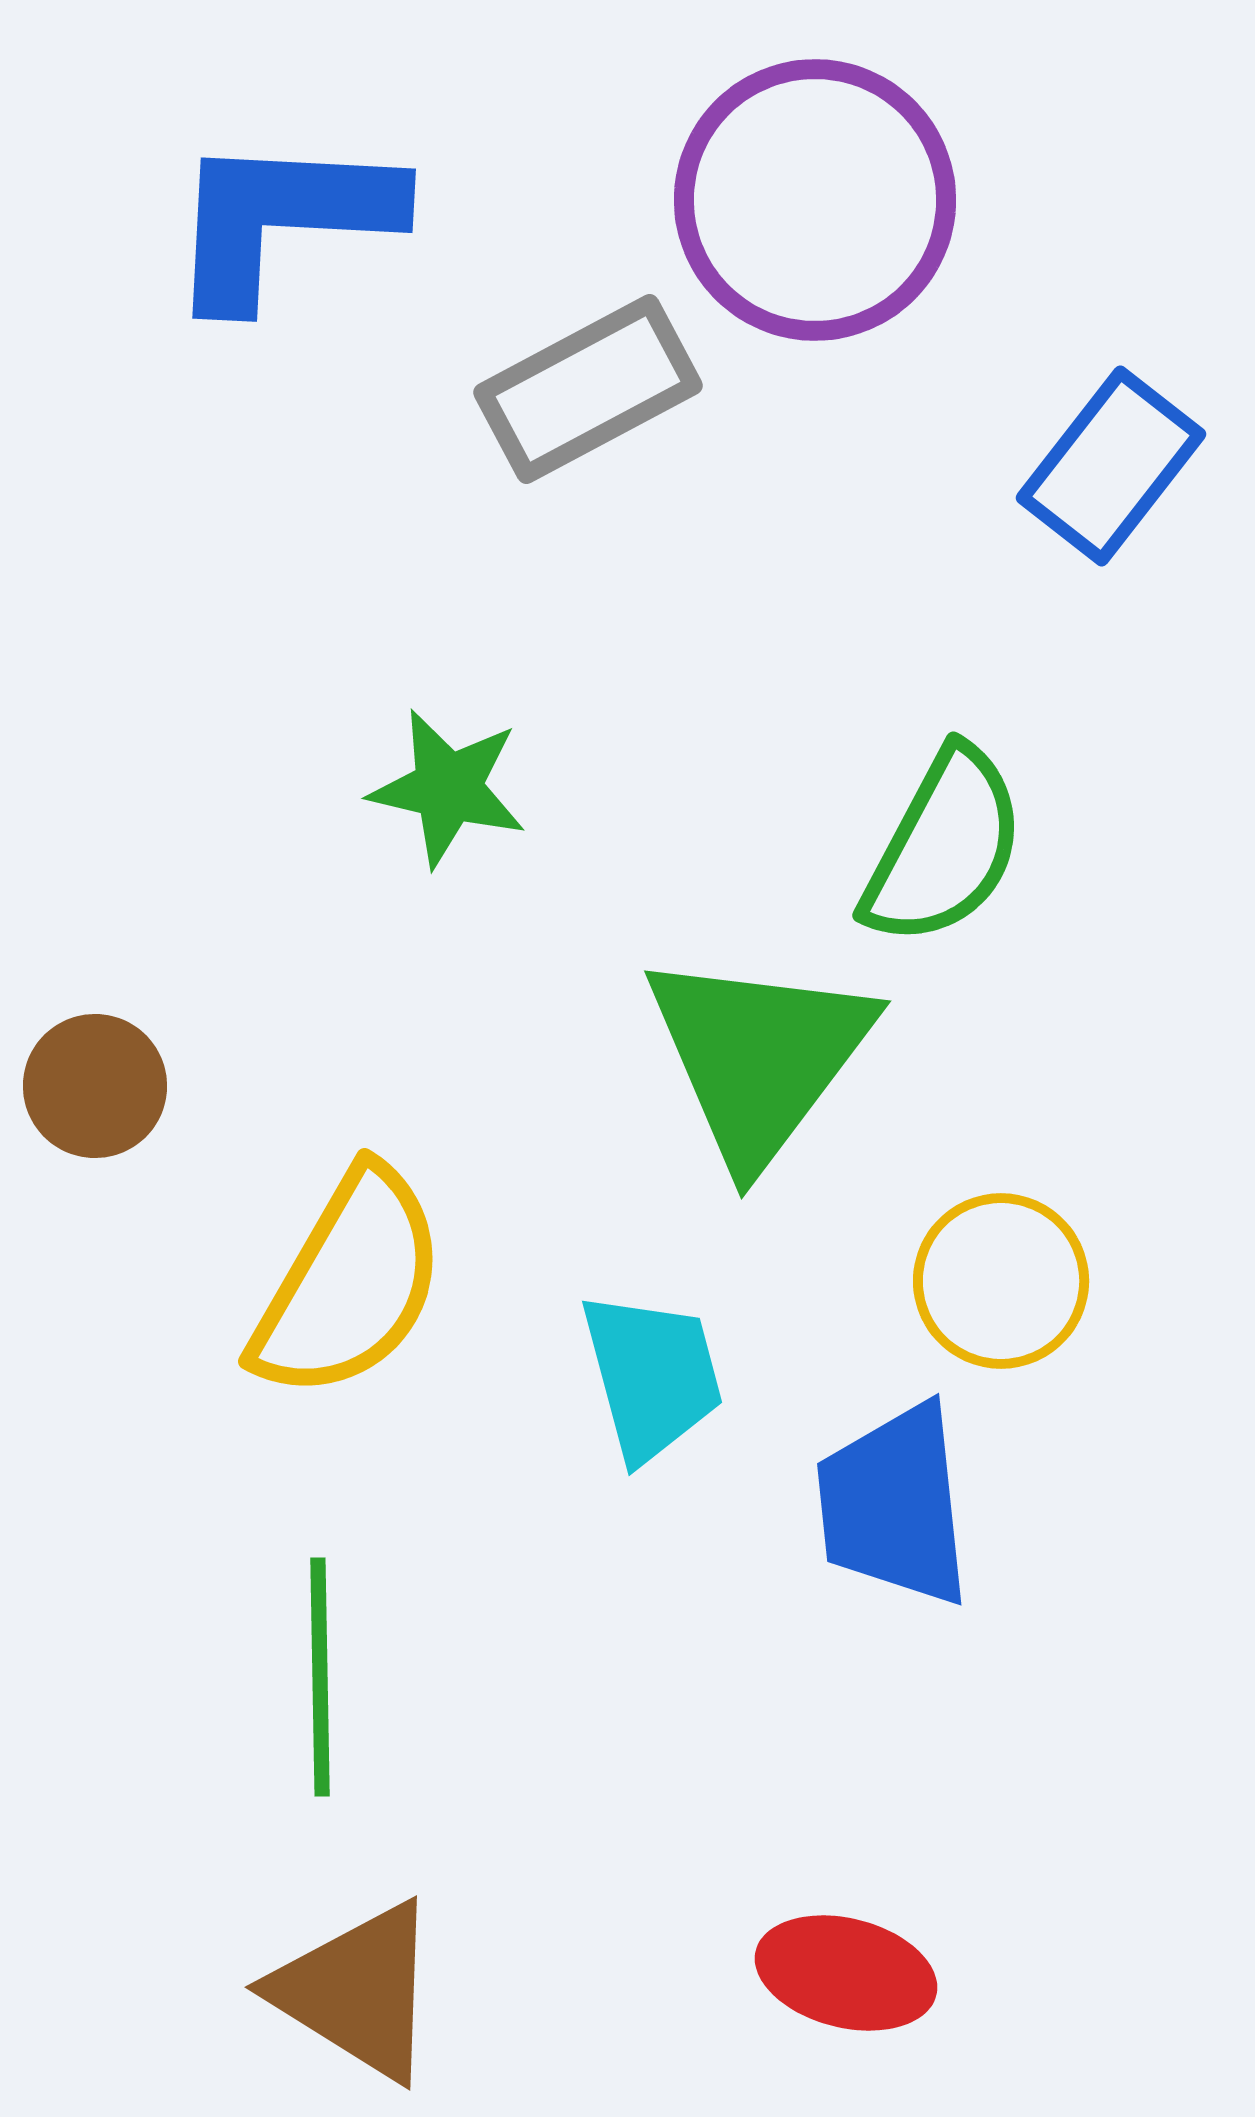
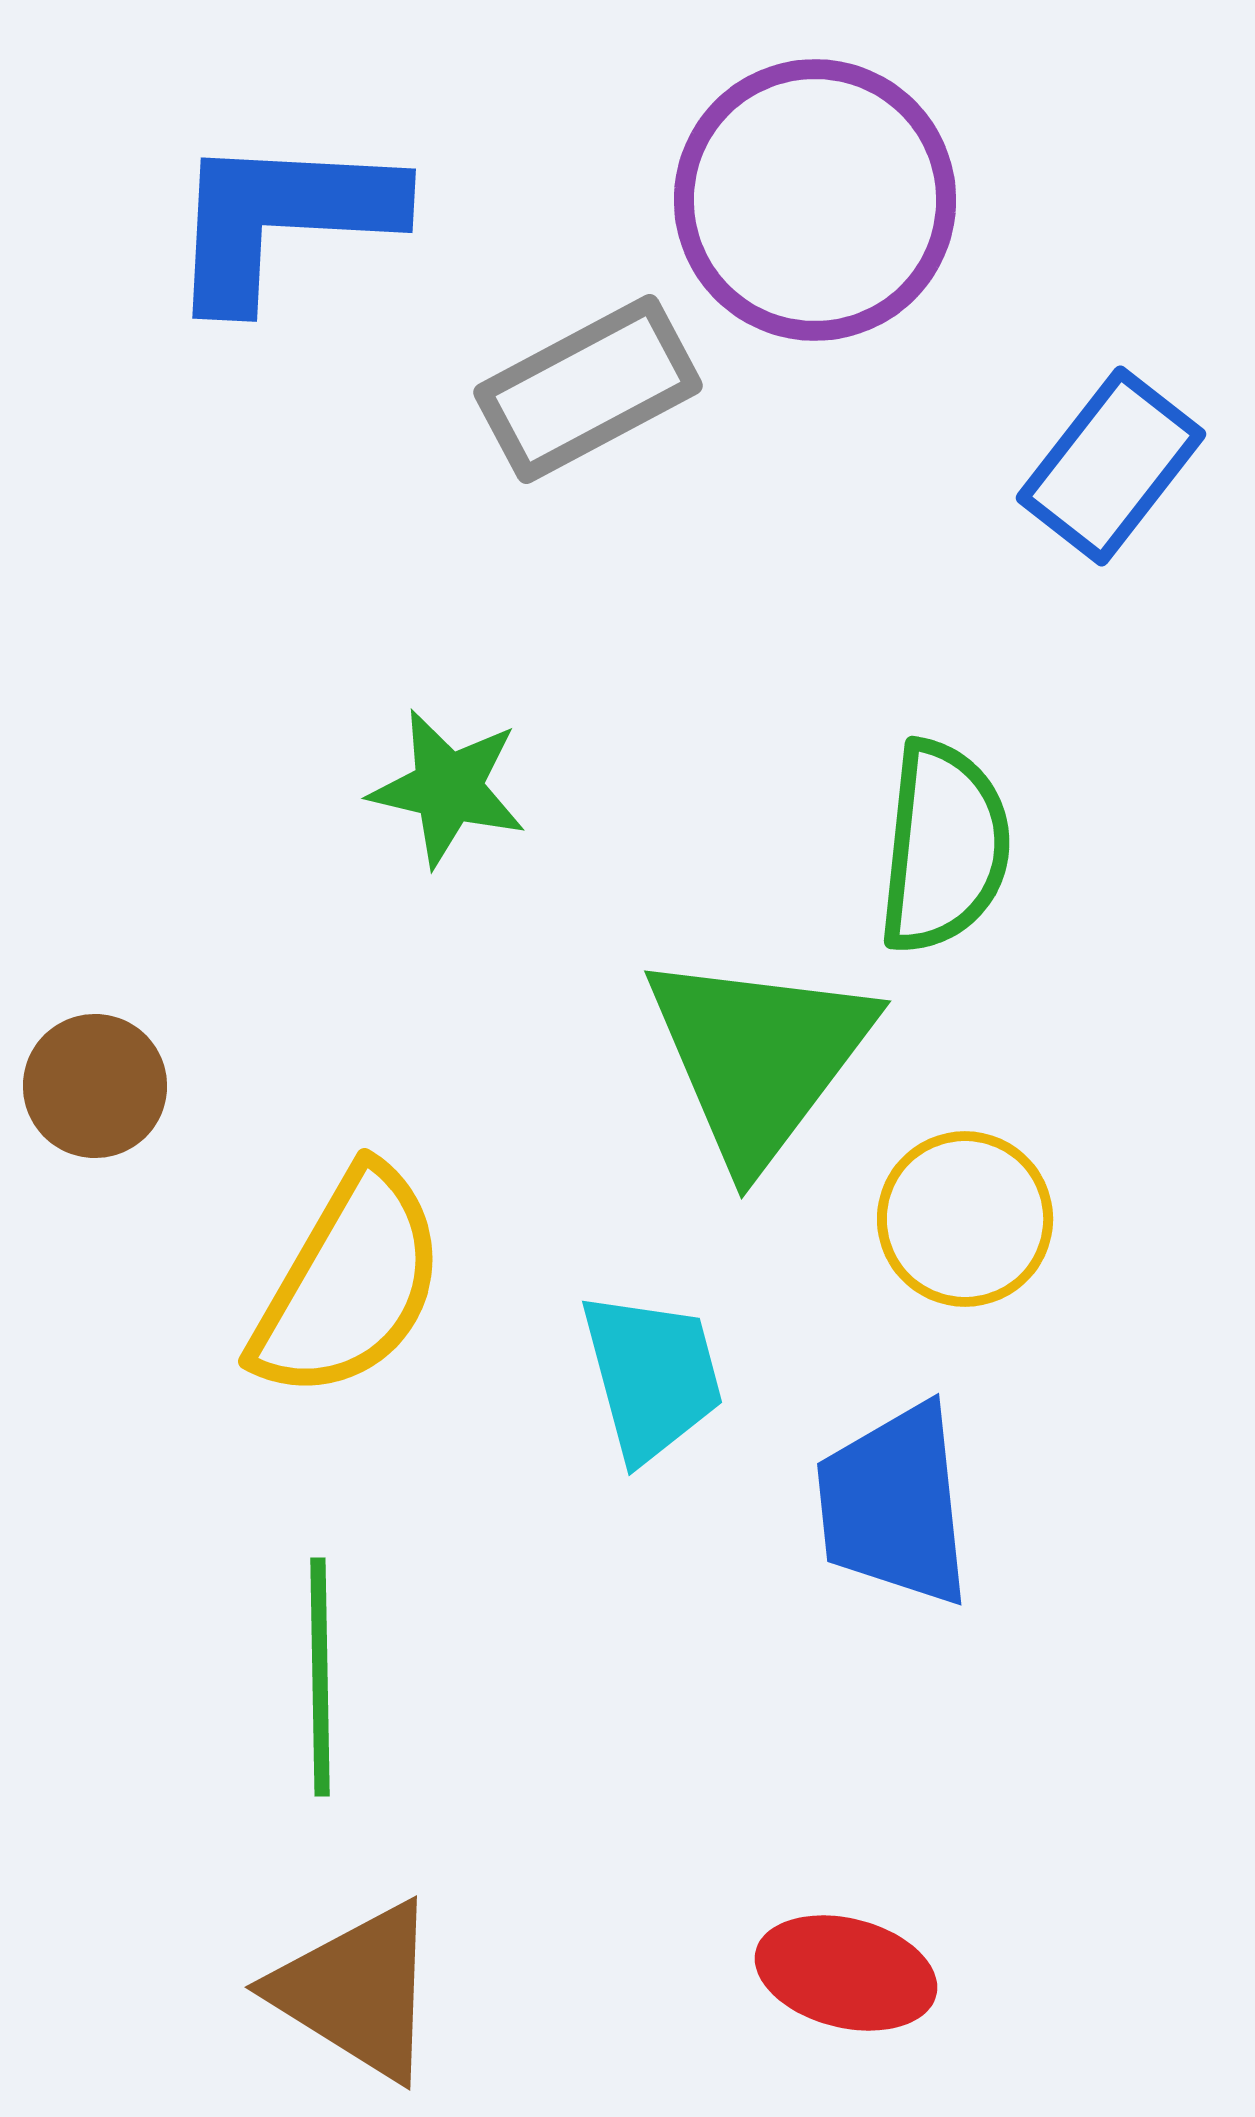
green semicircle: rotated 22 degrees counterclockwise
yellow circle: moved 36 px left, 62 px up
